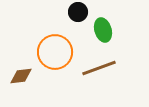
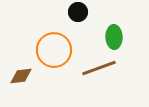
green ellipse: moved 11 px right, 7 px down; rotated 15 degrees clockwise
orange circle: moved 1 px left, 2 px up
